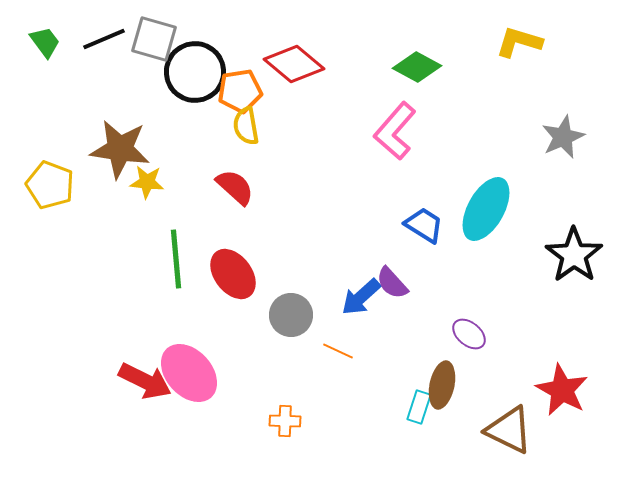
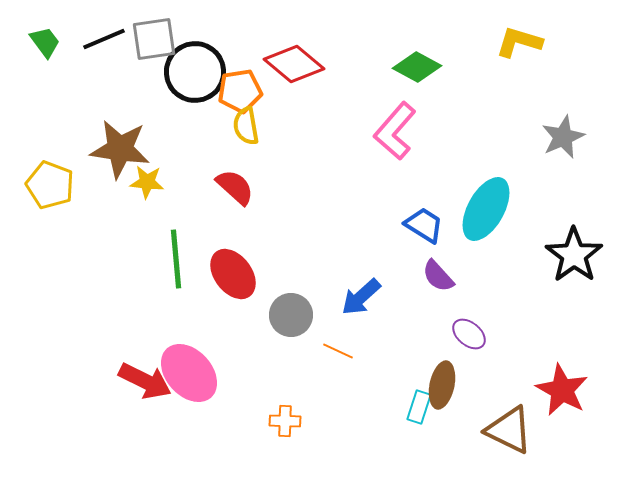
gray square: rotated 24 degrees counterclockwise
purple semicircle: moved 46 px right, 7 px up
